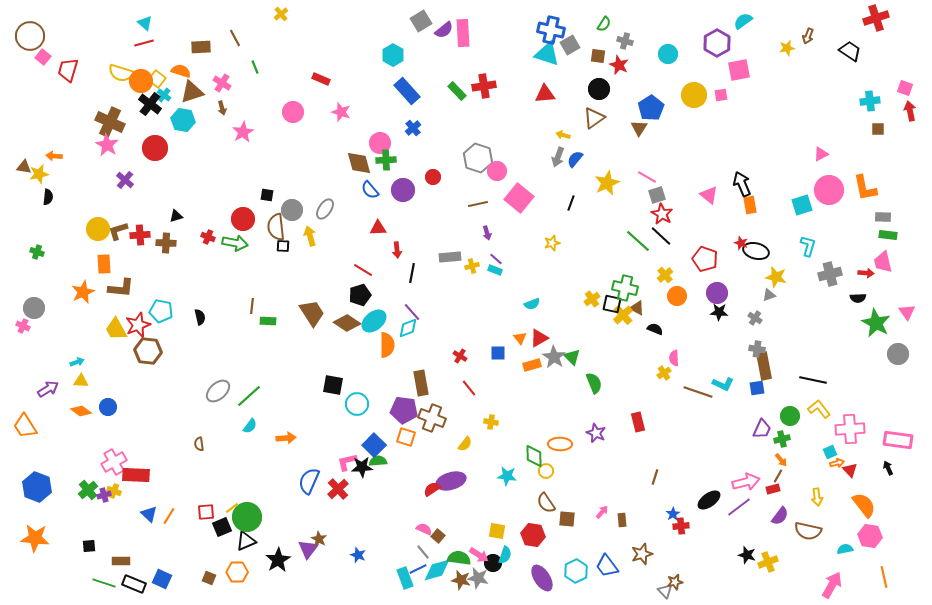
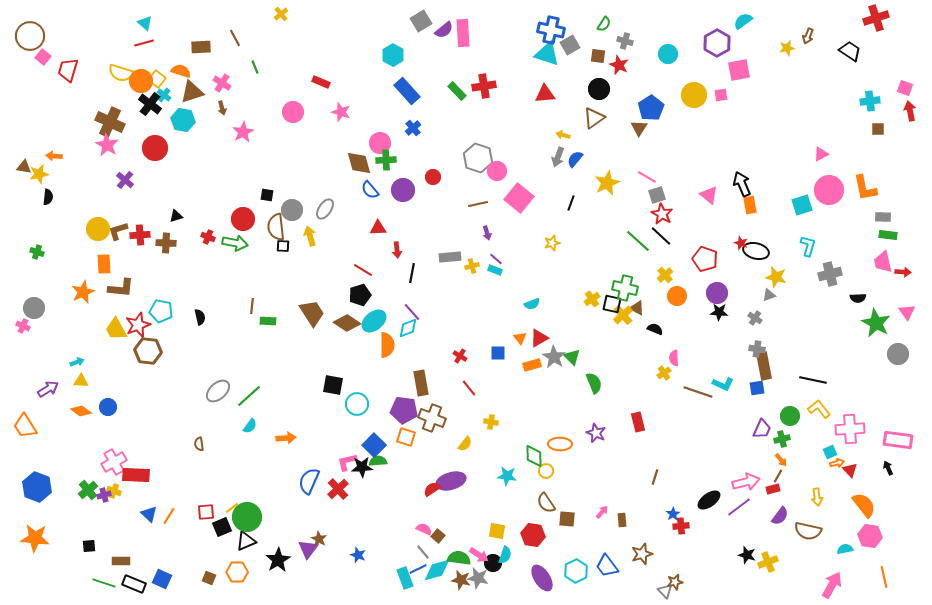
red rectangle at (321, 79): moved 3 px down
red arrow at (866, 273): moved 37 px right, 1 px up
